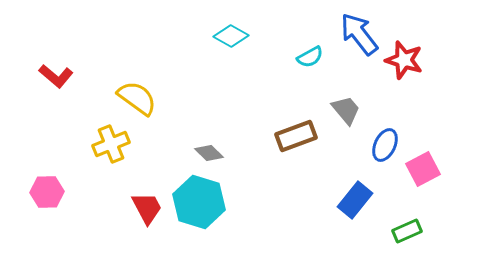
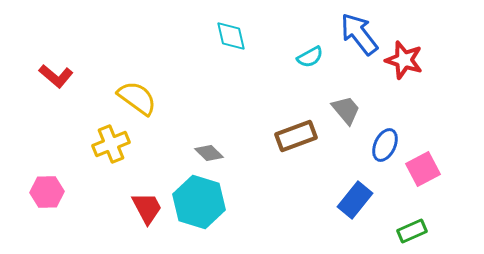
cyan diamond: rotated 48 degrees clockwise
green rectangle: moved 5 px right
